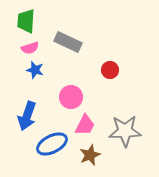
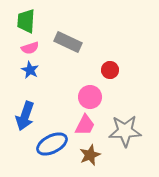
blue star: moved 5 px left; rotated 12 degrees clockwise
pink circle: moved 19 px right
blue arrow: moved 2 px left
